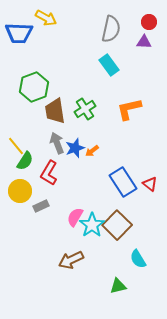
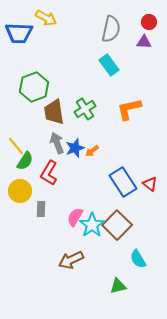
brown trapezoid: moved 1 px left, 1 px down
gray rectangle: moved 3 px down; rotated 63 degrees counterclockwise
